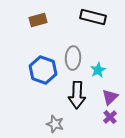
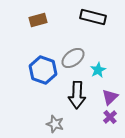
gray ellipse: rotated 50 degrees clockwise
